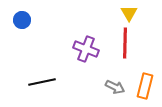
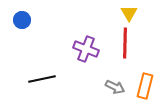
black line: moved 3 px up
